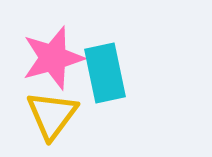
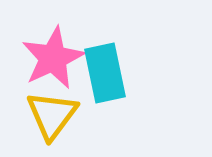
pink star: rotated 10 degrees counterclockwise
